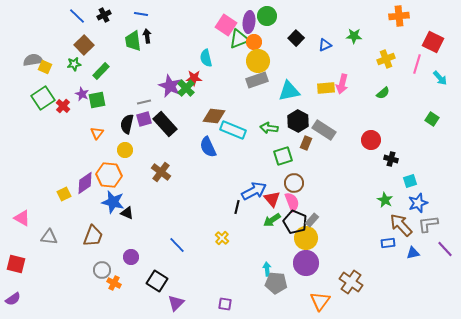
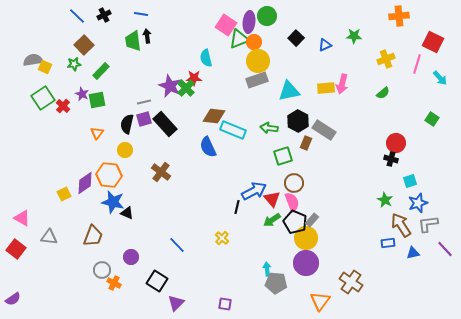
red circle at (371, 140): moved 25 px right, 3 px down
brown arrow at (401, 225): rotated 10 degrees clockwise
red square at (16, 264): moved 15 px up; rotated 24 degrees clockwise
